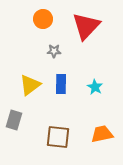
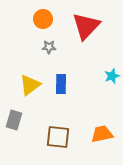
gray star: moved 5 px left, 4 px up
cyan star: moved 17 px right, 11 px up; rotated 21 degrees clockwise
